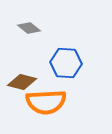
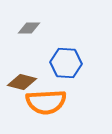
gray diamond: rotated 40 degrees counterclockwise
